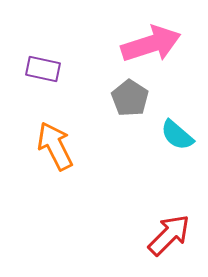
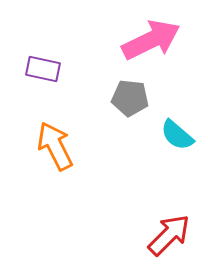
pink arrow: moved 4 px up; rotated 8 degrees counterclockwise
gray pentagon: rotated 27 degrees counterclockwise
